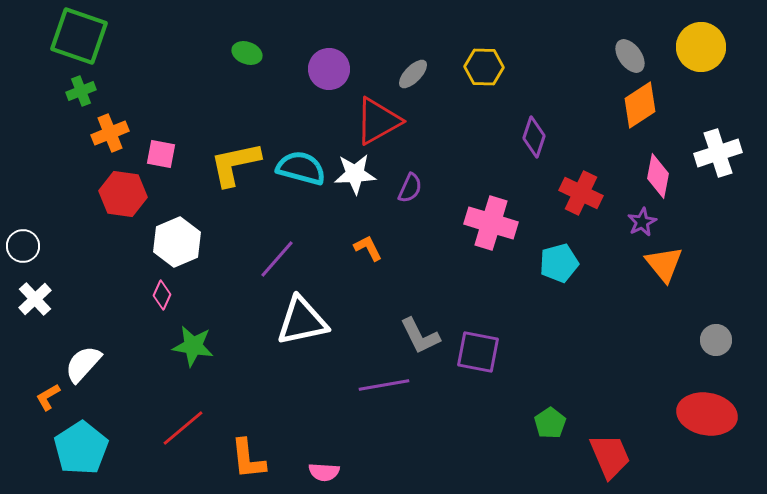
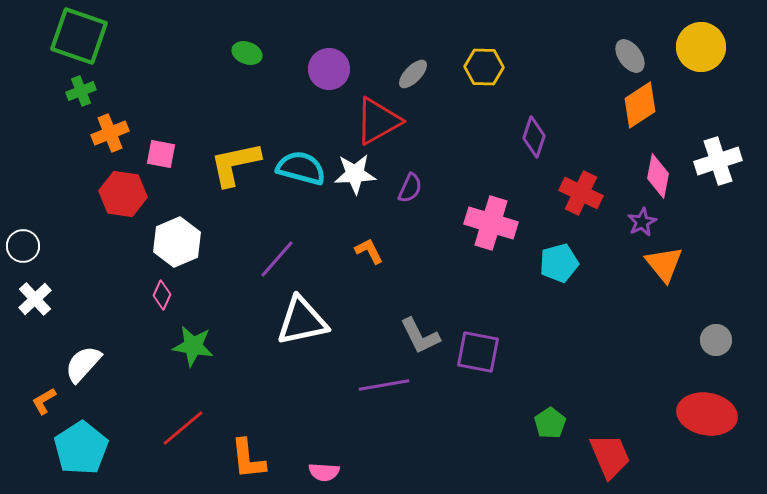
white cross at (718, 153): moved 8 px down
orange L-shape at (368, 248): moved 1 px right, 3 px down
orange L-shape at (48, 397): moved 4 px left, 4 px down
